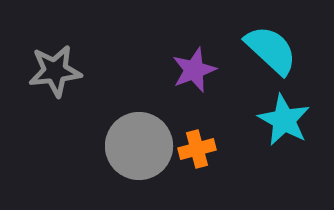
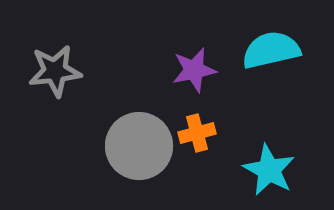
cyan semicircle: rotated 56 degrees counterclockwise
purple star: rotated 9 degrees clockwise
cyan star: moved 15 px left, 50 px down
orange cross: moved 16 px up
